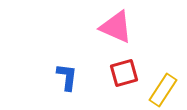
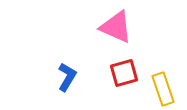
blue L-shape: rotated 24 degrees clockwise
yellow rectangle: moved 1 px up; rotated 52 degrees counterclockwise
